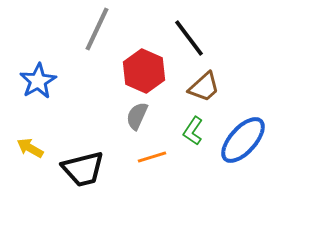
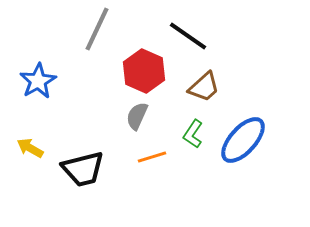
black line: moved 1 px left, 2 px up; rotated 18 degrees counterclockwise
green L-shape: moved 3 px down
